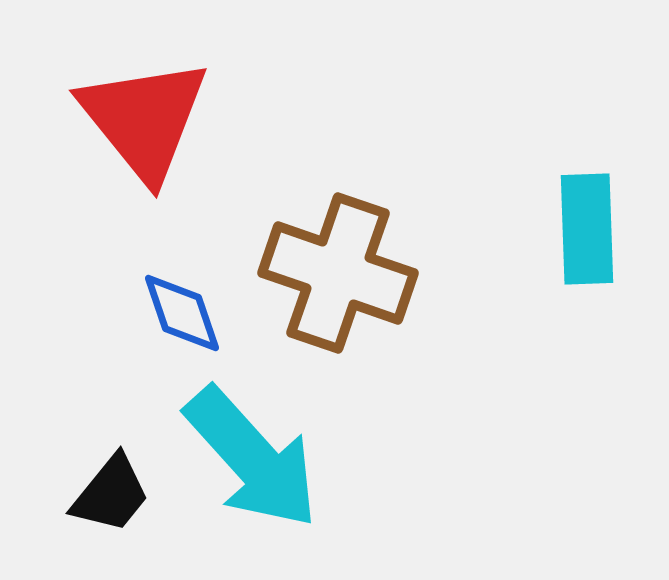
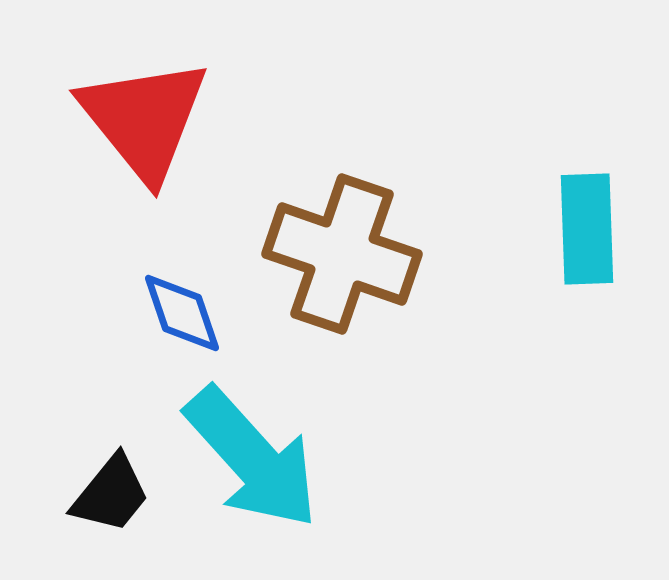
brown cross: moved 4 px right, 19 px up
